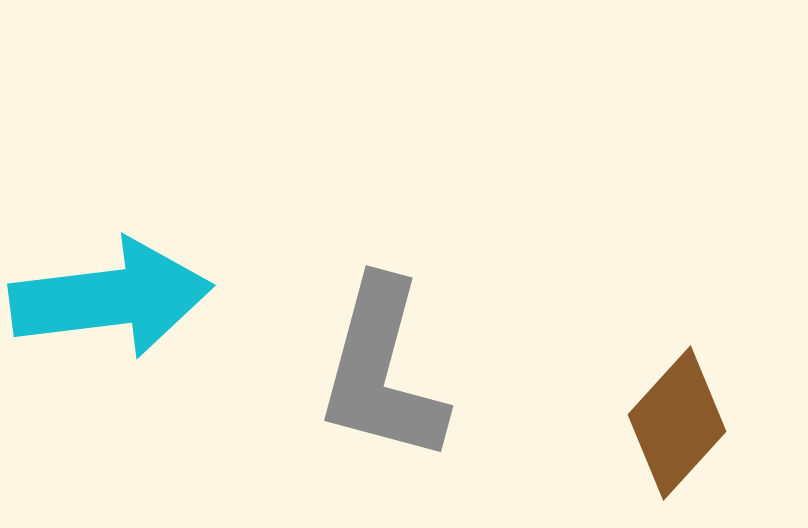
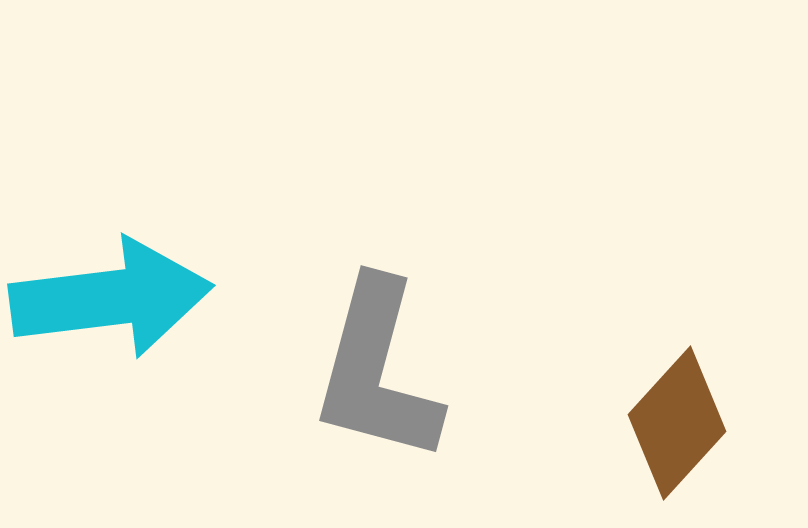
gray L-shape: moved 5 px left
